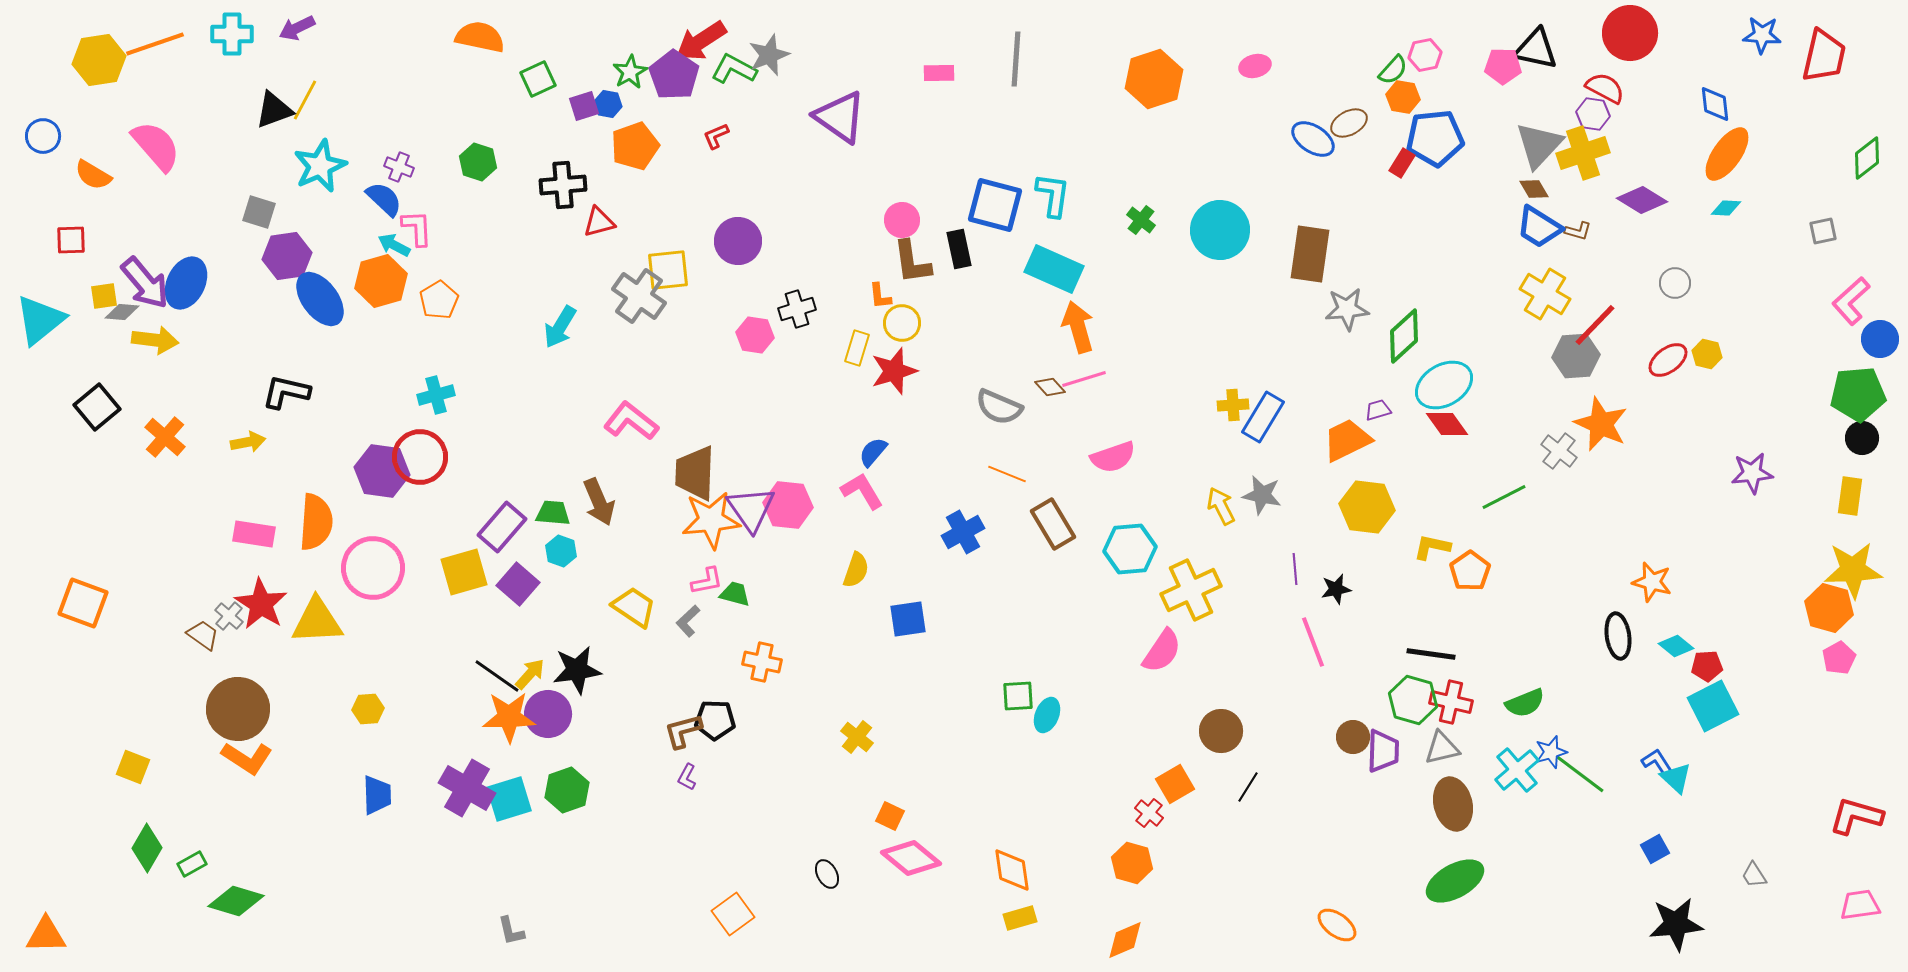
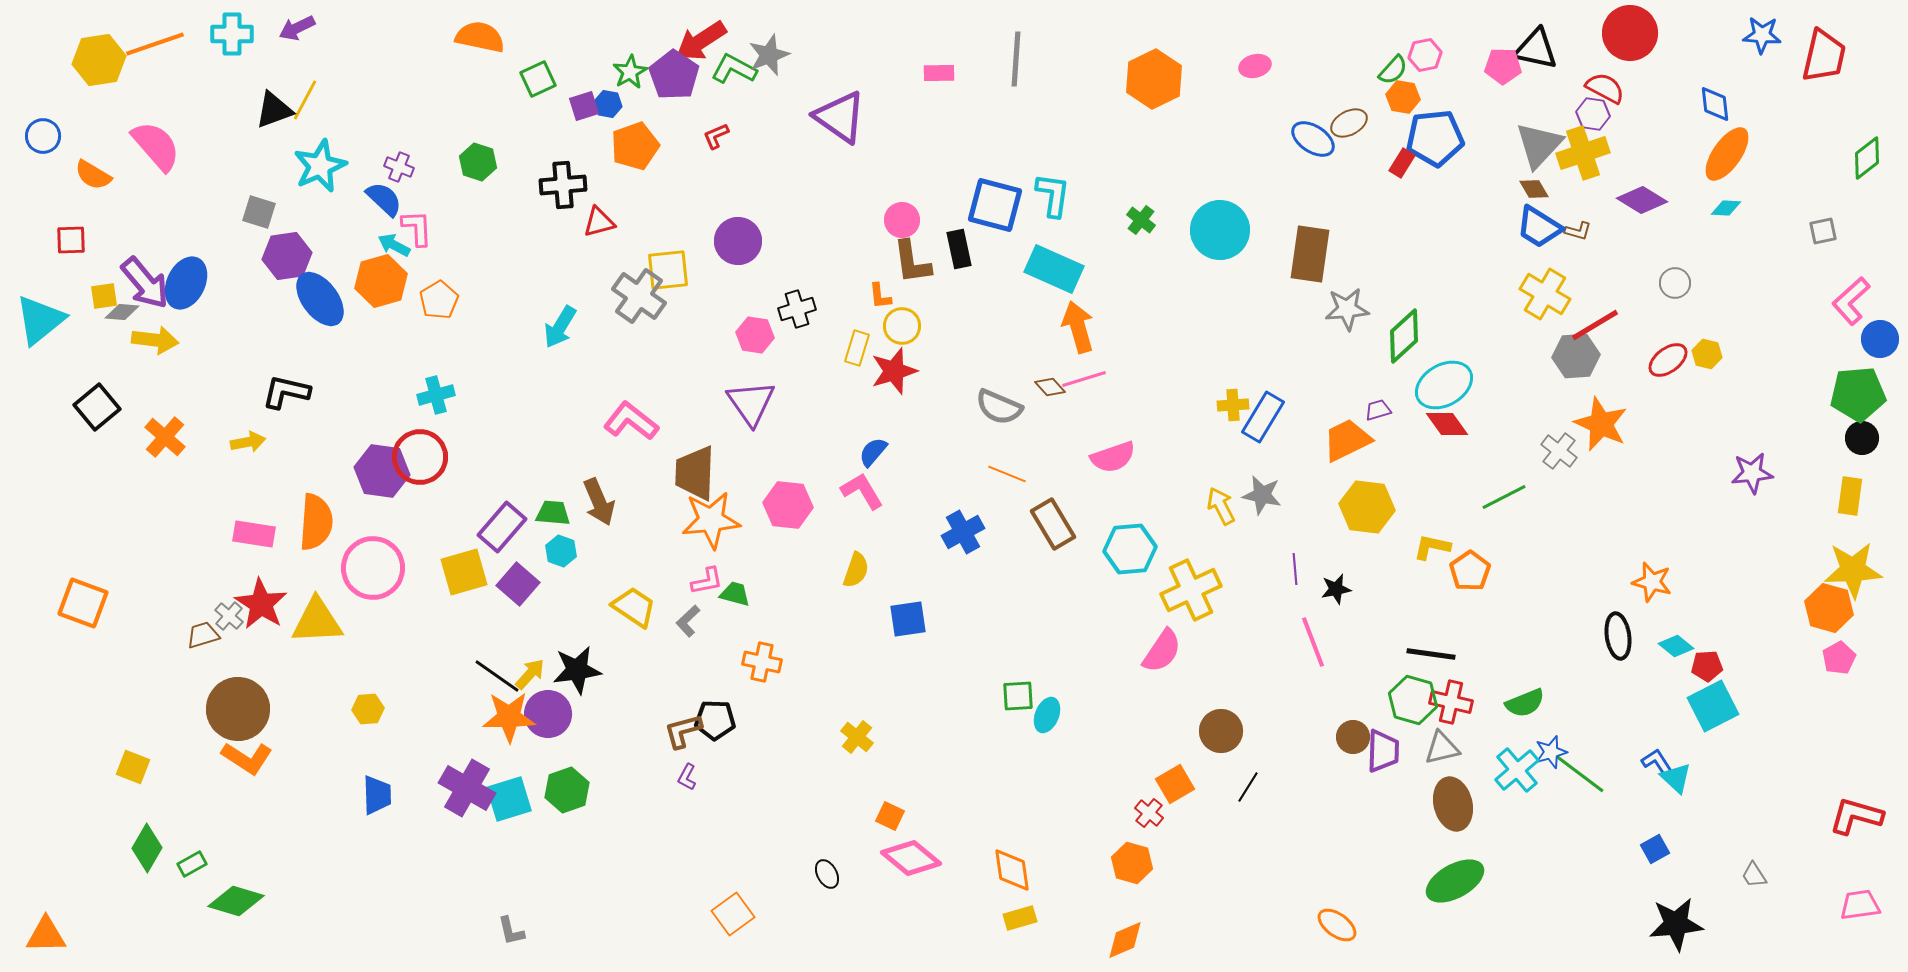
orange hexagon at (1154, 79): rotated 8 degrees counterclockwise
yellow circle at (902, 323): moved 3 px down
red line at (1595, 325): rotated 15 degrees clockwise
purple triangle at (751, 509): moved 106 px up
brown trapezoid at (203, 635): rotated 52 degrees counterclockwise
